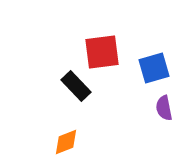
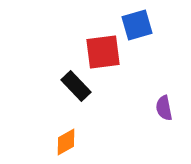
red square: moved 1 px right
blue square: moved 17 px left, 43 px up
orange diamond: rotated 8 degrees counterclockwise
